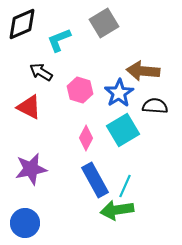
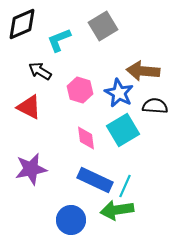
gray square: moved 1 px left, 3 px down
black arrow: moved 1 px left, 1 px up
blue star: rotated 12 degrees counterclockwise
pink diamond: rotated 35 degrees counterclockwise
blue rectangle: rotated 36 degrees counterclockwise
blue circle: moved 46 px right, 3 px up
